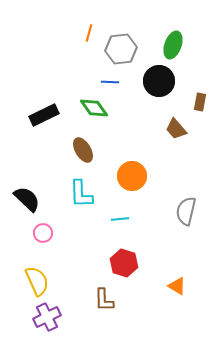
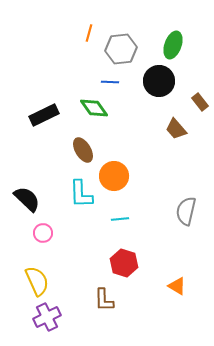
brown rectangle: rotated 48 degrees counterclockwise
orange circle: moved 18 px left
